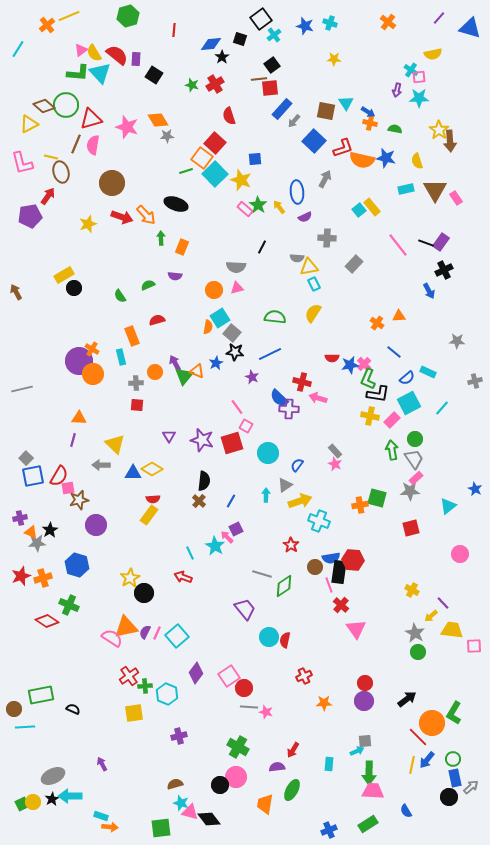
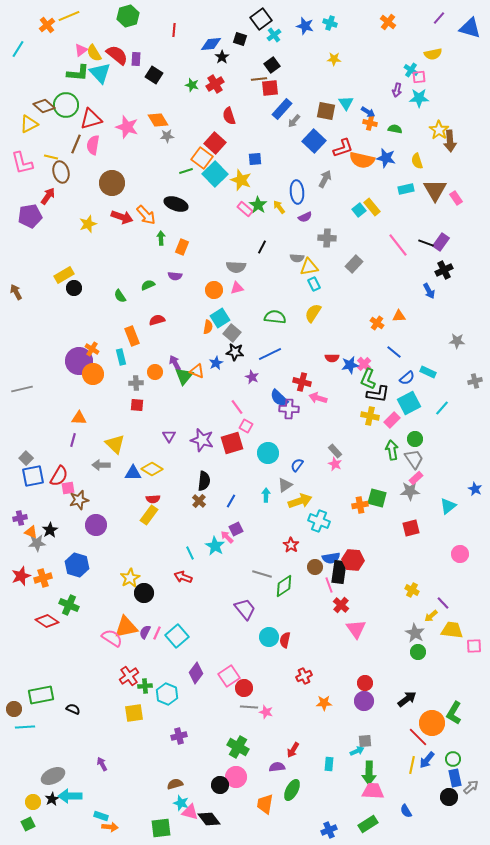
green square at (22, 804): moved 6 px right, 20 px down
